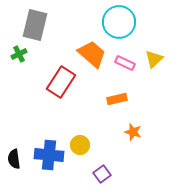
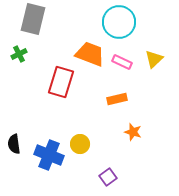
gray rectangle: moved 2 px left, 6 px up
orange trapezoid: moved 2 px left; rotated 20 degrees counterclockwise
pink rectangle: moved 3 px left, 1 px up
red rectangle: rotated 16 degrees counterclockwise
yellow circle: moved 1 px up
blue cross: rotated 16 degrees clockwise
black semicircle: moved 15 px up
purple square: moved 6 px right, 3 px down
